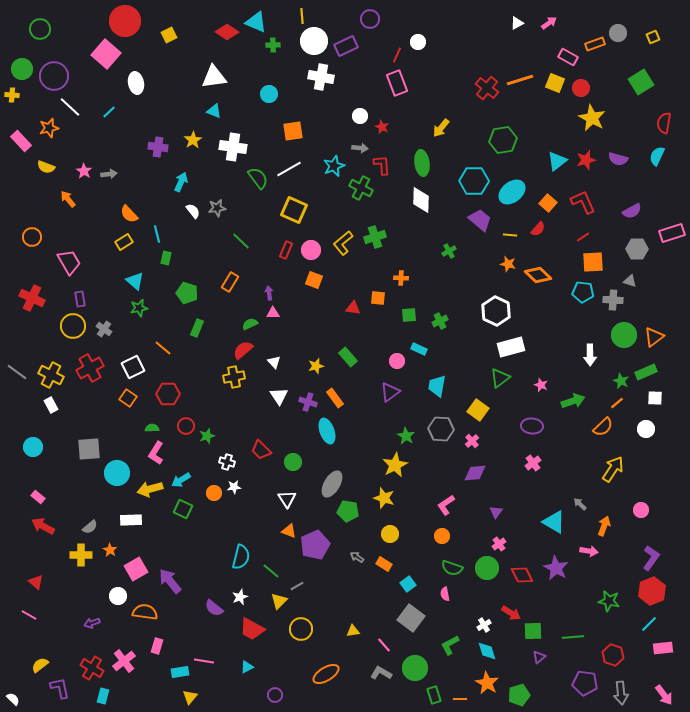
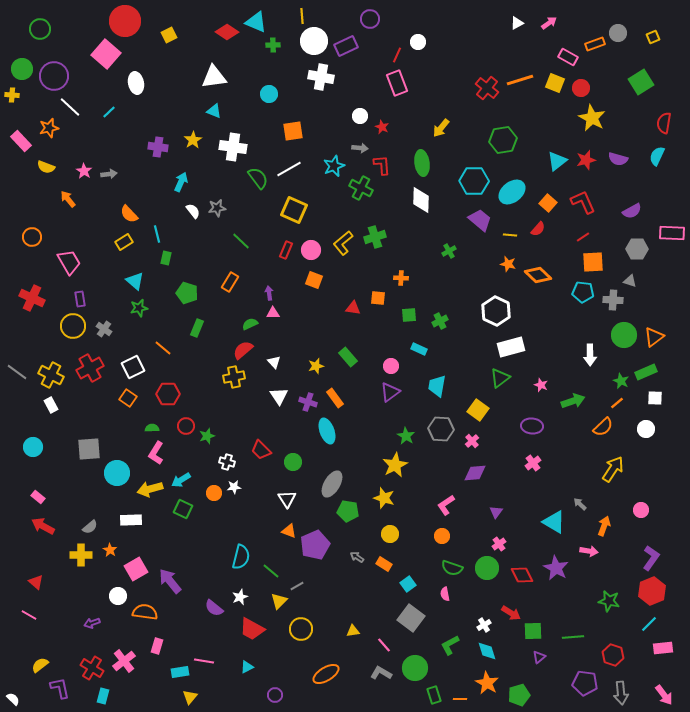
pink rectangle at (672, 233): rotated 20 degrees clockwise
pink circle at (397, 361): moved 6 px left, 5 px down
